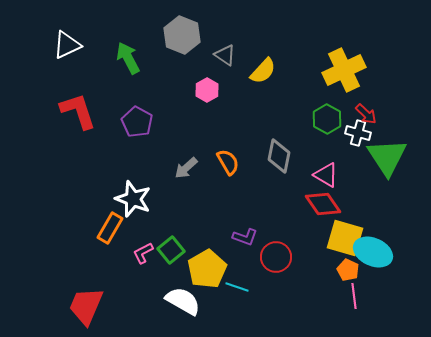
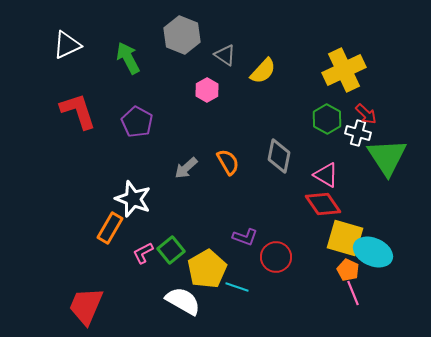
pink line: moved 1 px left, 3 px up; rotated 15 degrees counterclockwise
